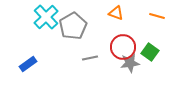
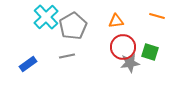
orange triangle: moved 8 px down; rotated 28 degrees counterclockwise
green square: rotated 18 degrees counterclockwise
gray line: moved 23 px left, 2 px up
